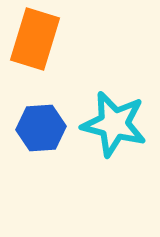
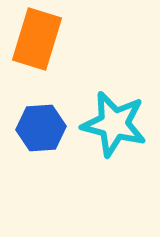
orange rectangle: moved 2 px right
